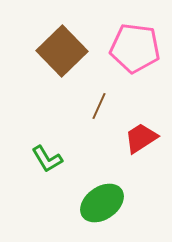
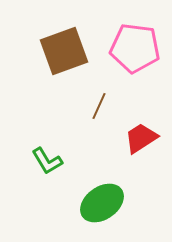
brown square: moved 2 px right; rotated 24 degrees clockwise
green L-shape: moved 2 px down
